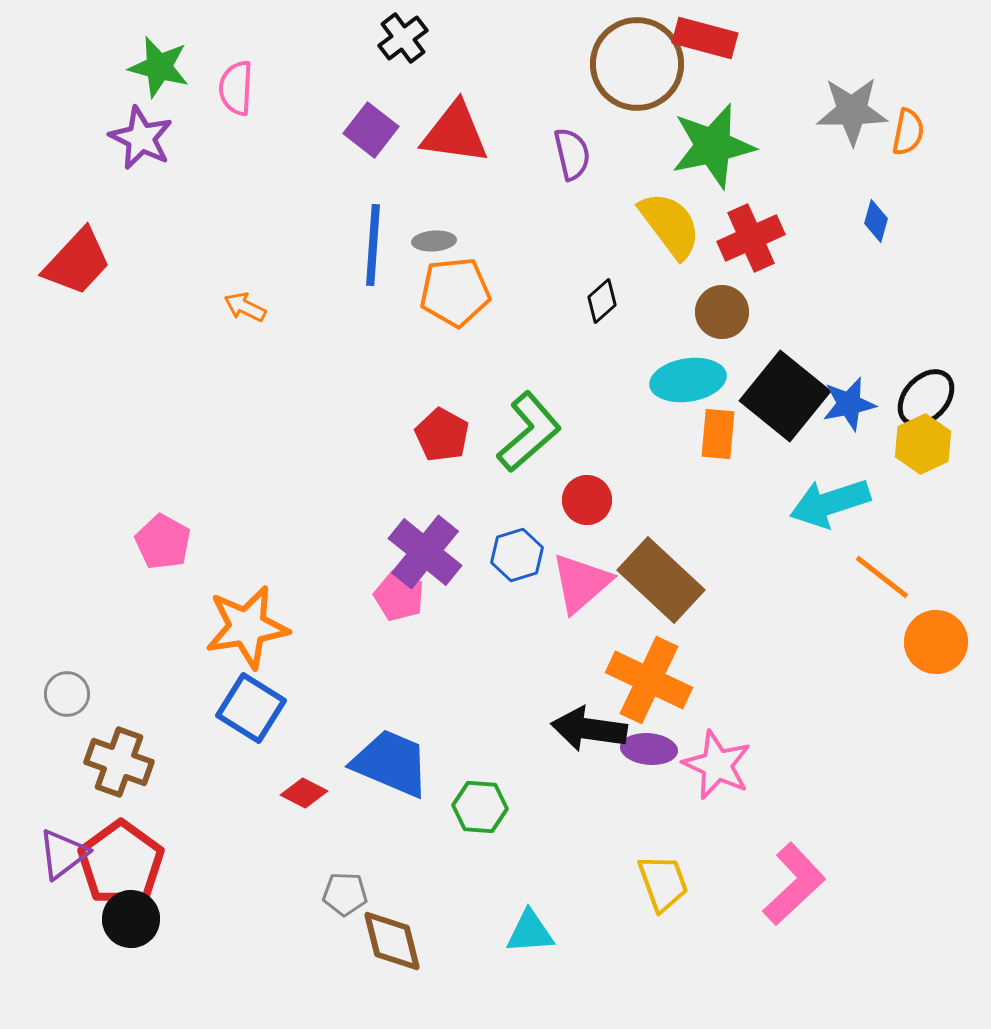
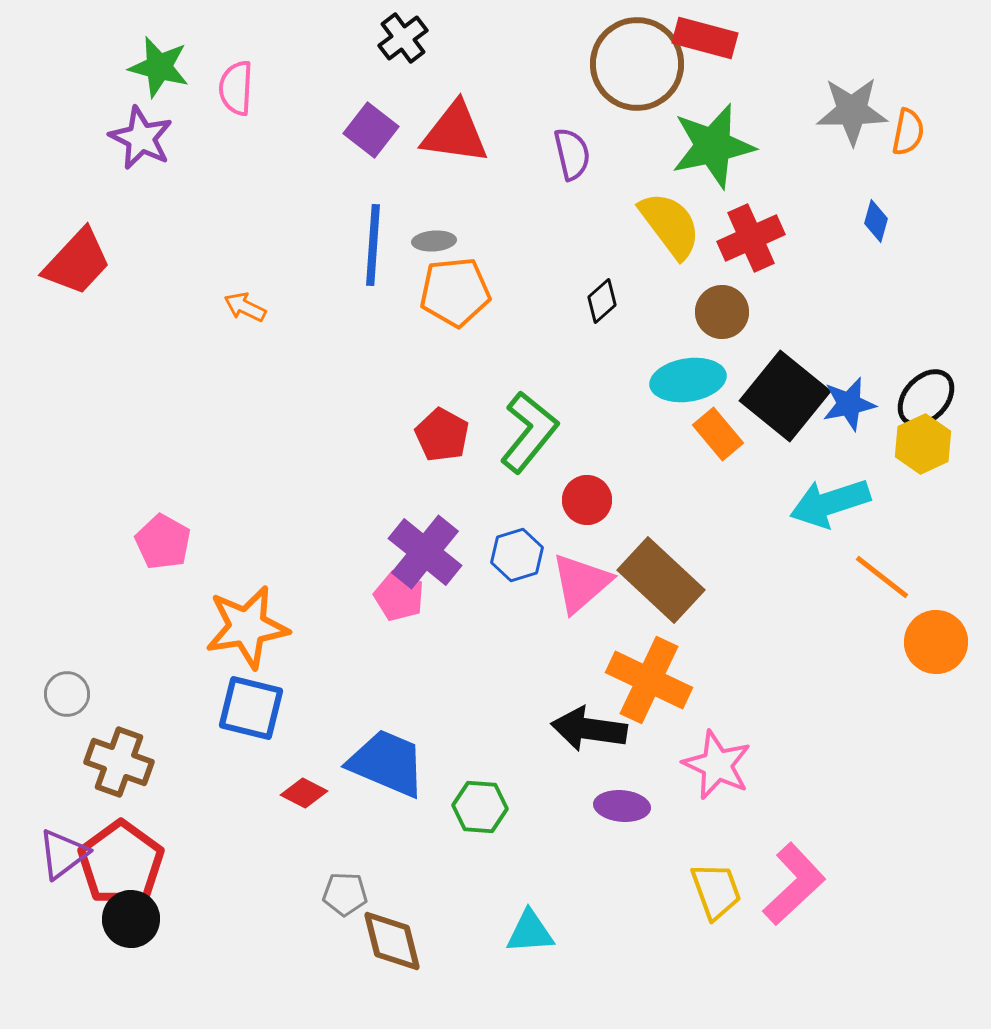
green L-shape at (529, 432): rotated 10 degrees counterclockwise
orange rectangle at (718, 434): rotated 45 degrees counterclockwise
blue square at (251, 708): rotated 18 degrees counterclockwise
purple ellipse at (649, 749): moved 27 px left, 57 px down
blue trapezoid at (391, 763): moved 4 px left
yellow trapezoid at (663, 883): moved 53 px right, 8 px down
